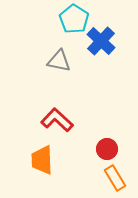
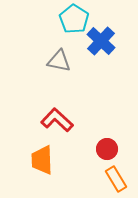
orange rectangle: moved 1 px right, 1 px down
